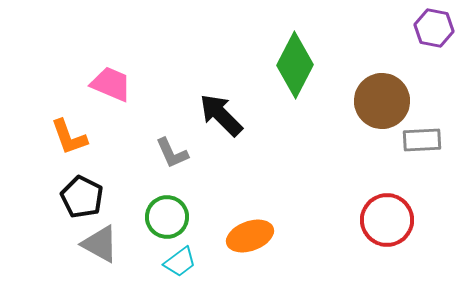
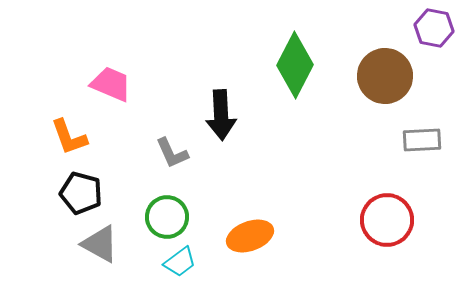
brown circle: moved 3 px right, 25 px up
black arrow: rotated 138 degrees counterclockwise
black pentagon: moved 1 px left, 4 px up; rotated 12 degrees counterclockwise
